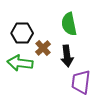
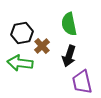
black hexagon: rotated 10 degrees counterclockwise
brown cross: moved 1 px left, 2 px up
black arrow: moved 2 px right; rotated 25 degrees clockwise
purple trapezoid: moved 1 px right; rotated 20 degrees counterclockwise
